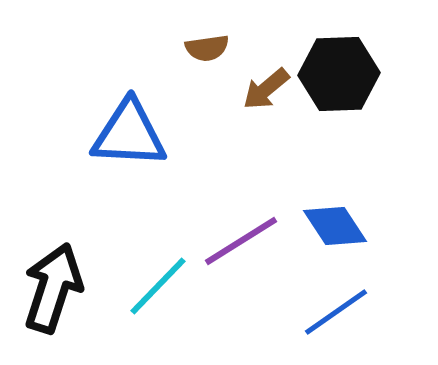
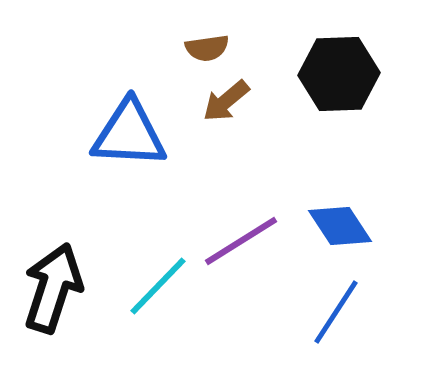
brown arrow: moved 40 px left, 12 px down
blue diamond: moved 5 px right
blue line: rotated 22 degrees counterclockwise
